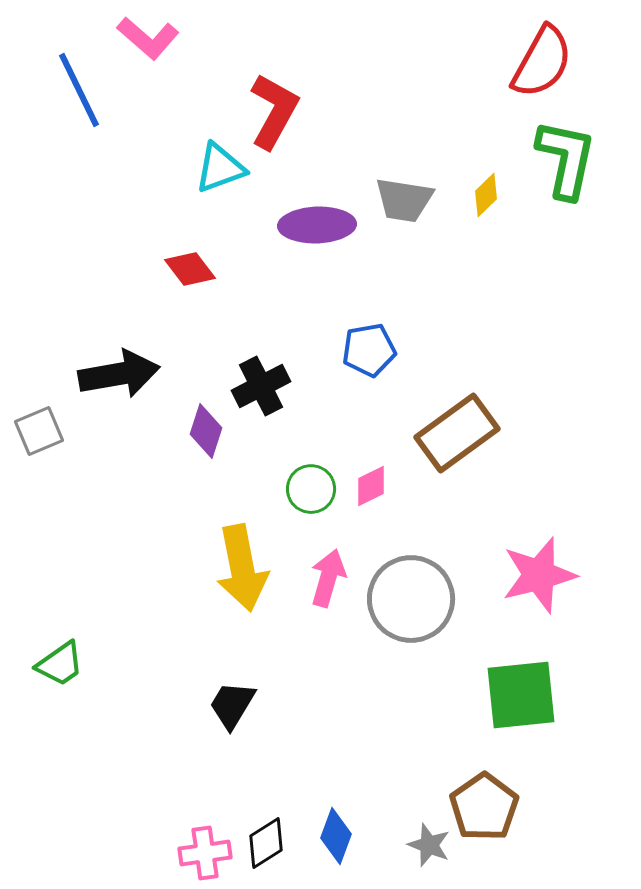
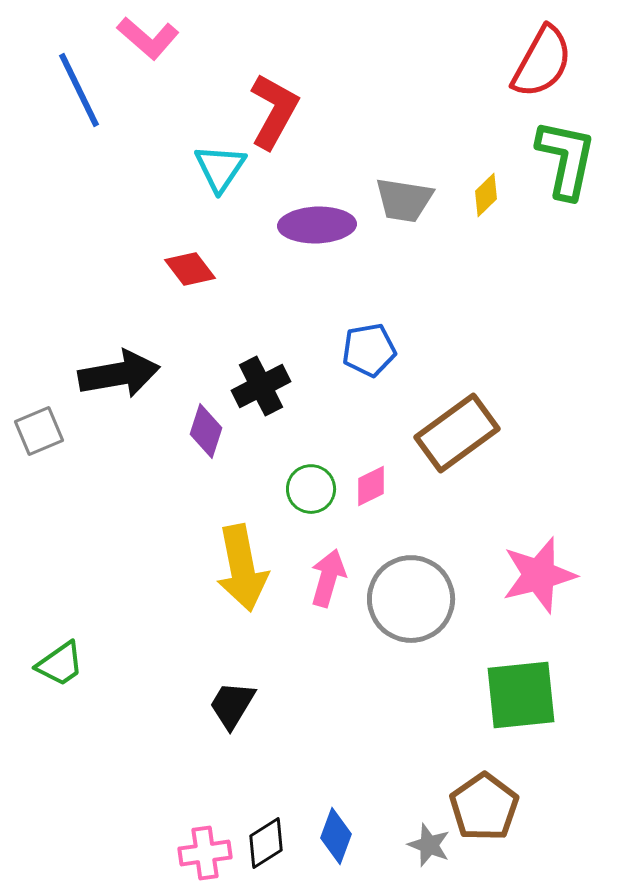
cyan triangle: rotated 36 degrees counterclockwise
